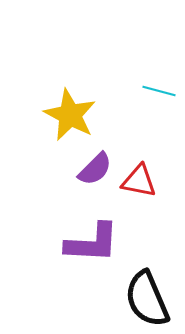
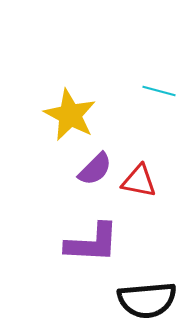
black semicircle: moved 1 px down; rotated 72 degrees counterclockwise
